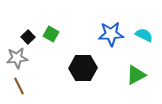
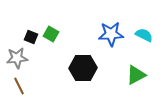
black square: moved 3 px right; rotated 24 degrees counterclockwise
